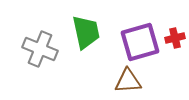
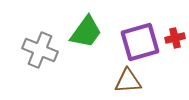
green trapezoid: rotated 48 degrees clockwise
gray cross: moved 1 px down
